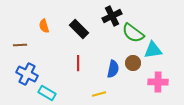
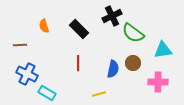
cyan triangle: moved 10 px right
